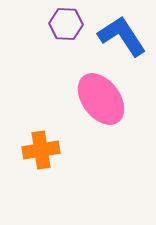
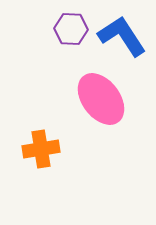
purple hexagon: moved 5 px right, 5 px down
orange cross: moved 1 px up
